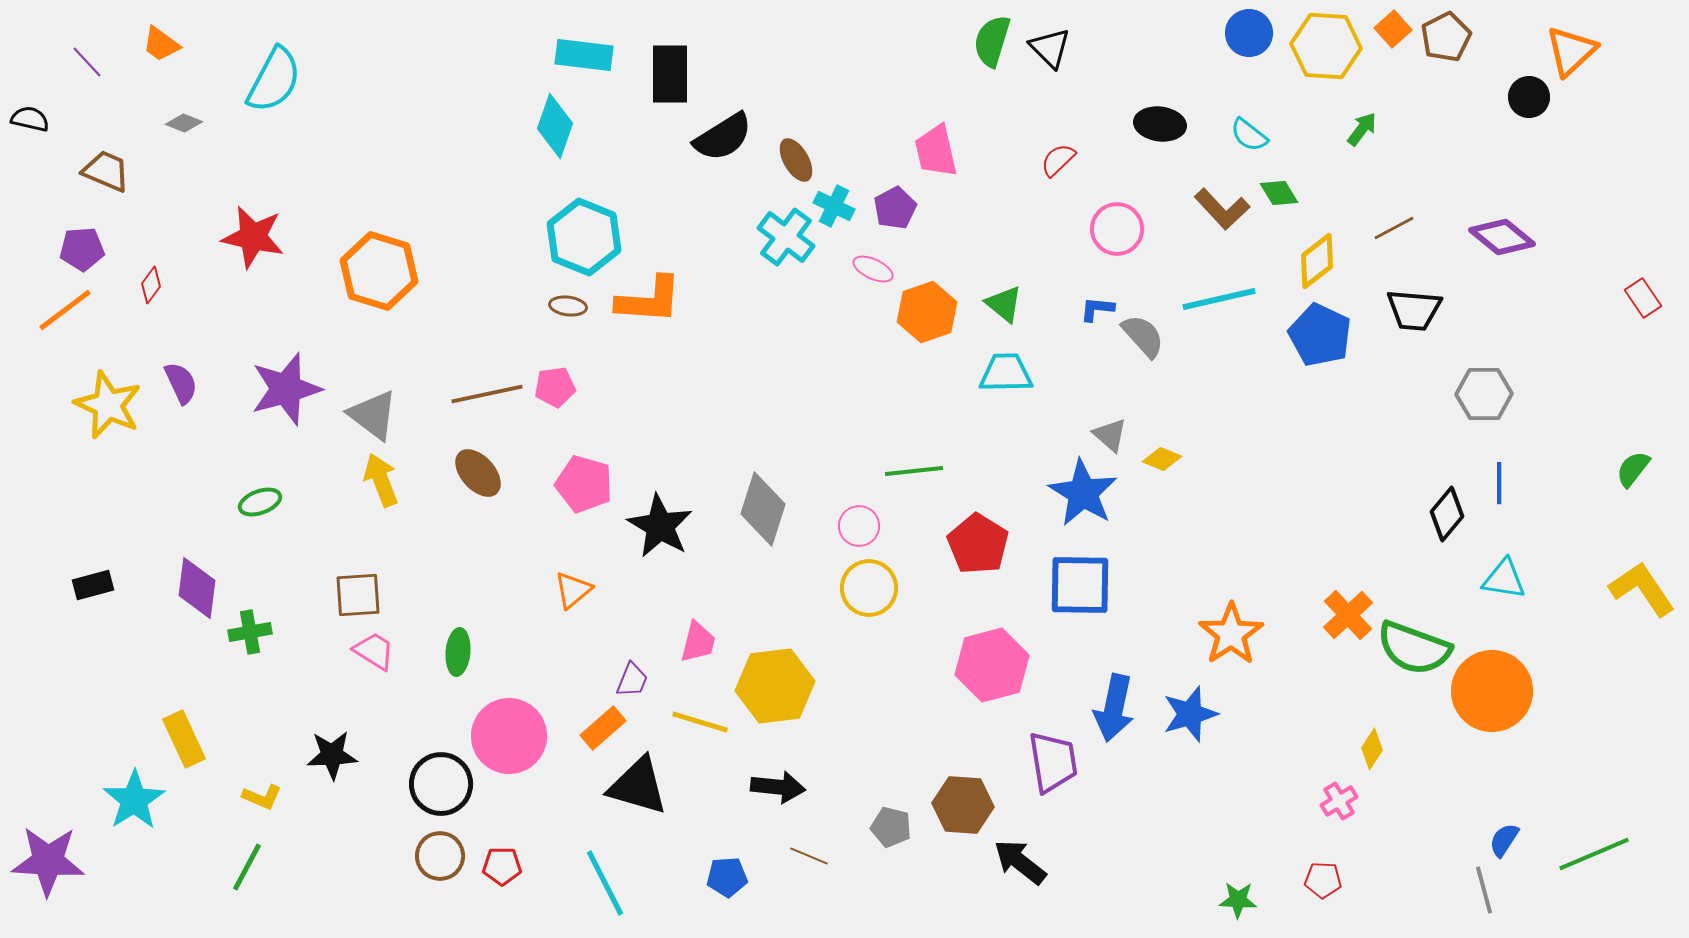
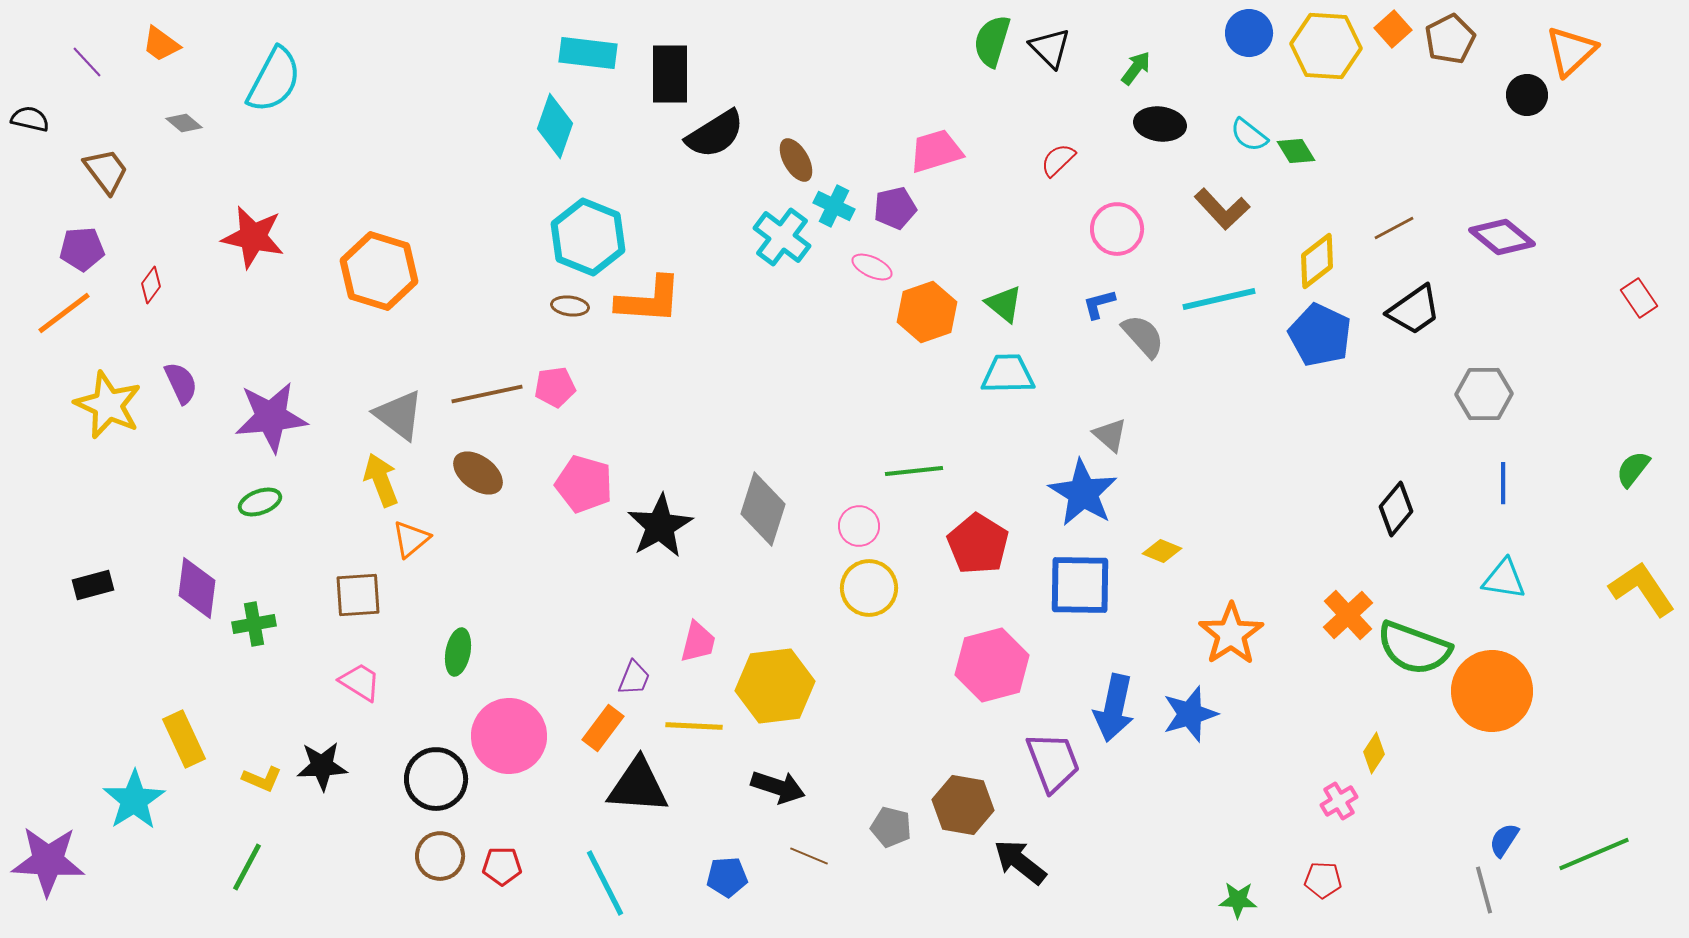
brown pentagon at (1446, 37): moved 4 px right, 2 px down
cyan rectangle at (584, 55): moved 4 px right, 2 px up
black circle at (1529, 97): moved 2 px left, 2 px up
gray diamond at (184, 123): rotated 18 degrees clockwise
green arrow at (1362, 129): moved 226 px left, 61 px up
black semicircle at (723, 137): moved 8 px left, 3 px up
pink trapezoid at (936, 151): rotated 86 degrees clockwise
brown trapezoid at (106, 171): rotated 30 degrees clockwise
green diamond at (1279, 193): moved 17 px right, 42 px up
purple pentagon at (895, 208): rotated 15 degrees clockwise
cyan hexagon at (584, 237): moved 4 px right
cyan cross at (786, 237): moved 4 px left
pink ellipse at (873, 269): moved 1 px left, 2 px up
red rectangle at (1643, 298): moved 4 px left
brown ellipse at (568, 306): moved 2 px right
blue L-shape at (1097, 309): moved 2 px right, 5 px up; rotated 21 degrees counterclockwise
orange line at (65, 310): moved 1 px left, 3 px down
black trapezoid at (1414, 310): rotated 40 degrees counterclockwise
cyan trapezoid at (1006, 373): moved 2 px right, 1 px down
purple star at (286, 389): moved 15 px left, 28 px down; rotated 10 degrees clockwise
gray triangle at (373, 415): moved 26 px right
yellow diamond at (1162, 459): moved 92 px down
brown ellipse at (478, 473): rotated 12 degrees counterclockwise
blue line at (1499, 483): moved 4 px right
black diamond at (1447, 514): moved 51 px left, 5 px up
black star at (660, 526): rotated 12 degrees clockwise
orange triangle at (573, 590): moved 162 px left, 51 px up
green cross at (250, 632): moved 4 px right, 8 px up
pink trapezoid at (374, 651): moved 14 px left, 31 px down
green ellipse at (458, 652): rotated 6 degrees clockwise
purple trapezoid at (632, 680): moved 2 px right, 2 px up
yellow line at (700, 722): moved 6 px left, 4 px down; rotated 14 degrees counterclockwise
orange rectangle at (603, 728): rotated 12 degrees counterclockwise
yellow diamond at (1372, 749): moved 2 px right, 4 px down
black star at (332, 755): moved 10 px left, 11 px down
purple trapezoid at (1053, 762): rotated 12 degrees counterclockwise
black circle at (441, 784): moved 5 px left, 5 px up
black triangle at (638, 786): rotated 12 degrees counterclockwise
black arrow at (778, 787): rotated 12 degrees clockwise
yellow L-shape at (262, 797): moved 18 px up
brown hexagon at (963, 805): rotated 6 degrees clockwise
